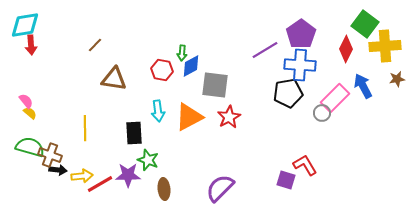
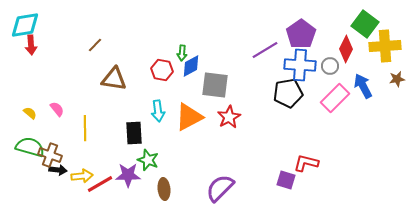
pink semicircle: moved 31 px right, 8 px down
gray circle: moved 8 px right, 47 px up
red L-shape: moved 1 px right, 2 px up; rotated 45 degrees counterclockwise
